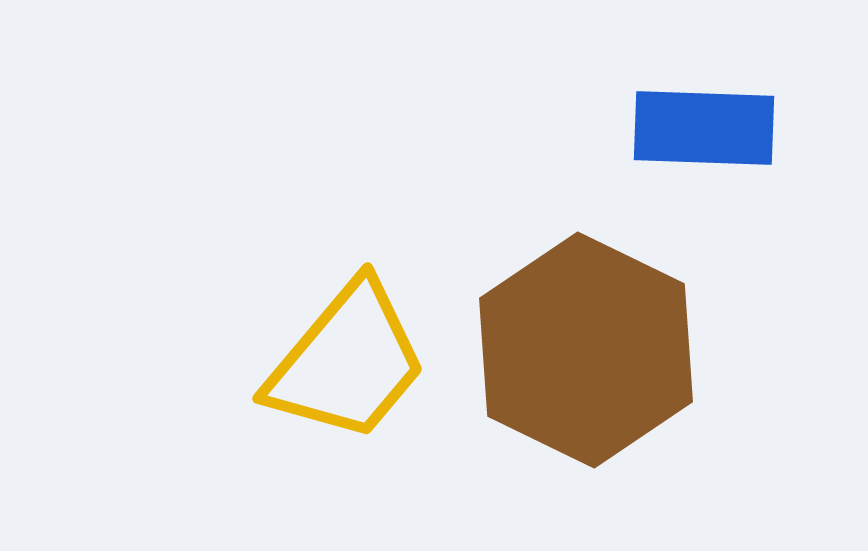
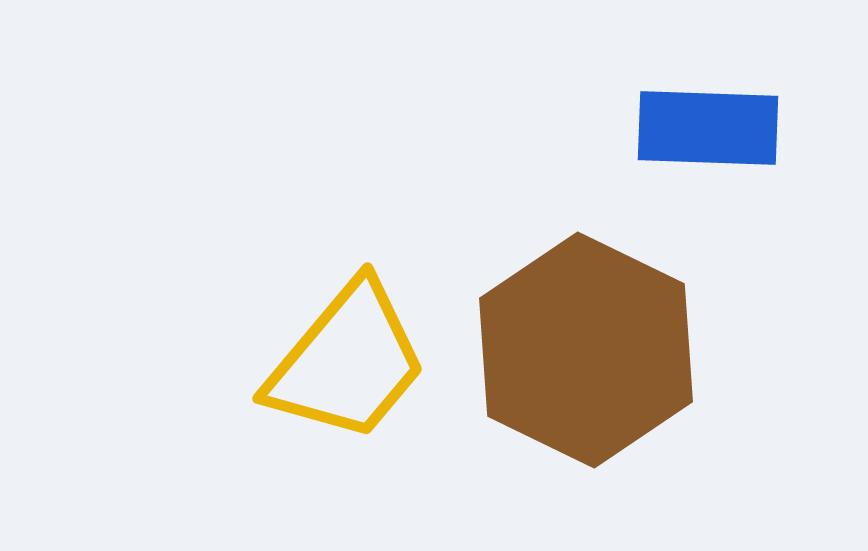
blue rectangle: moved 4 px right
